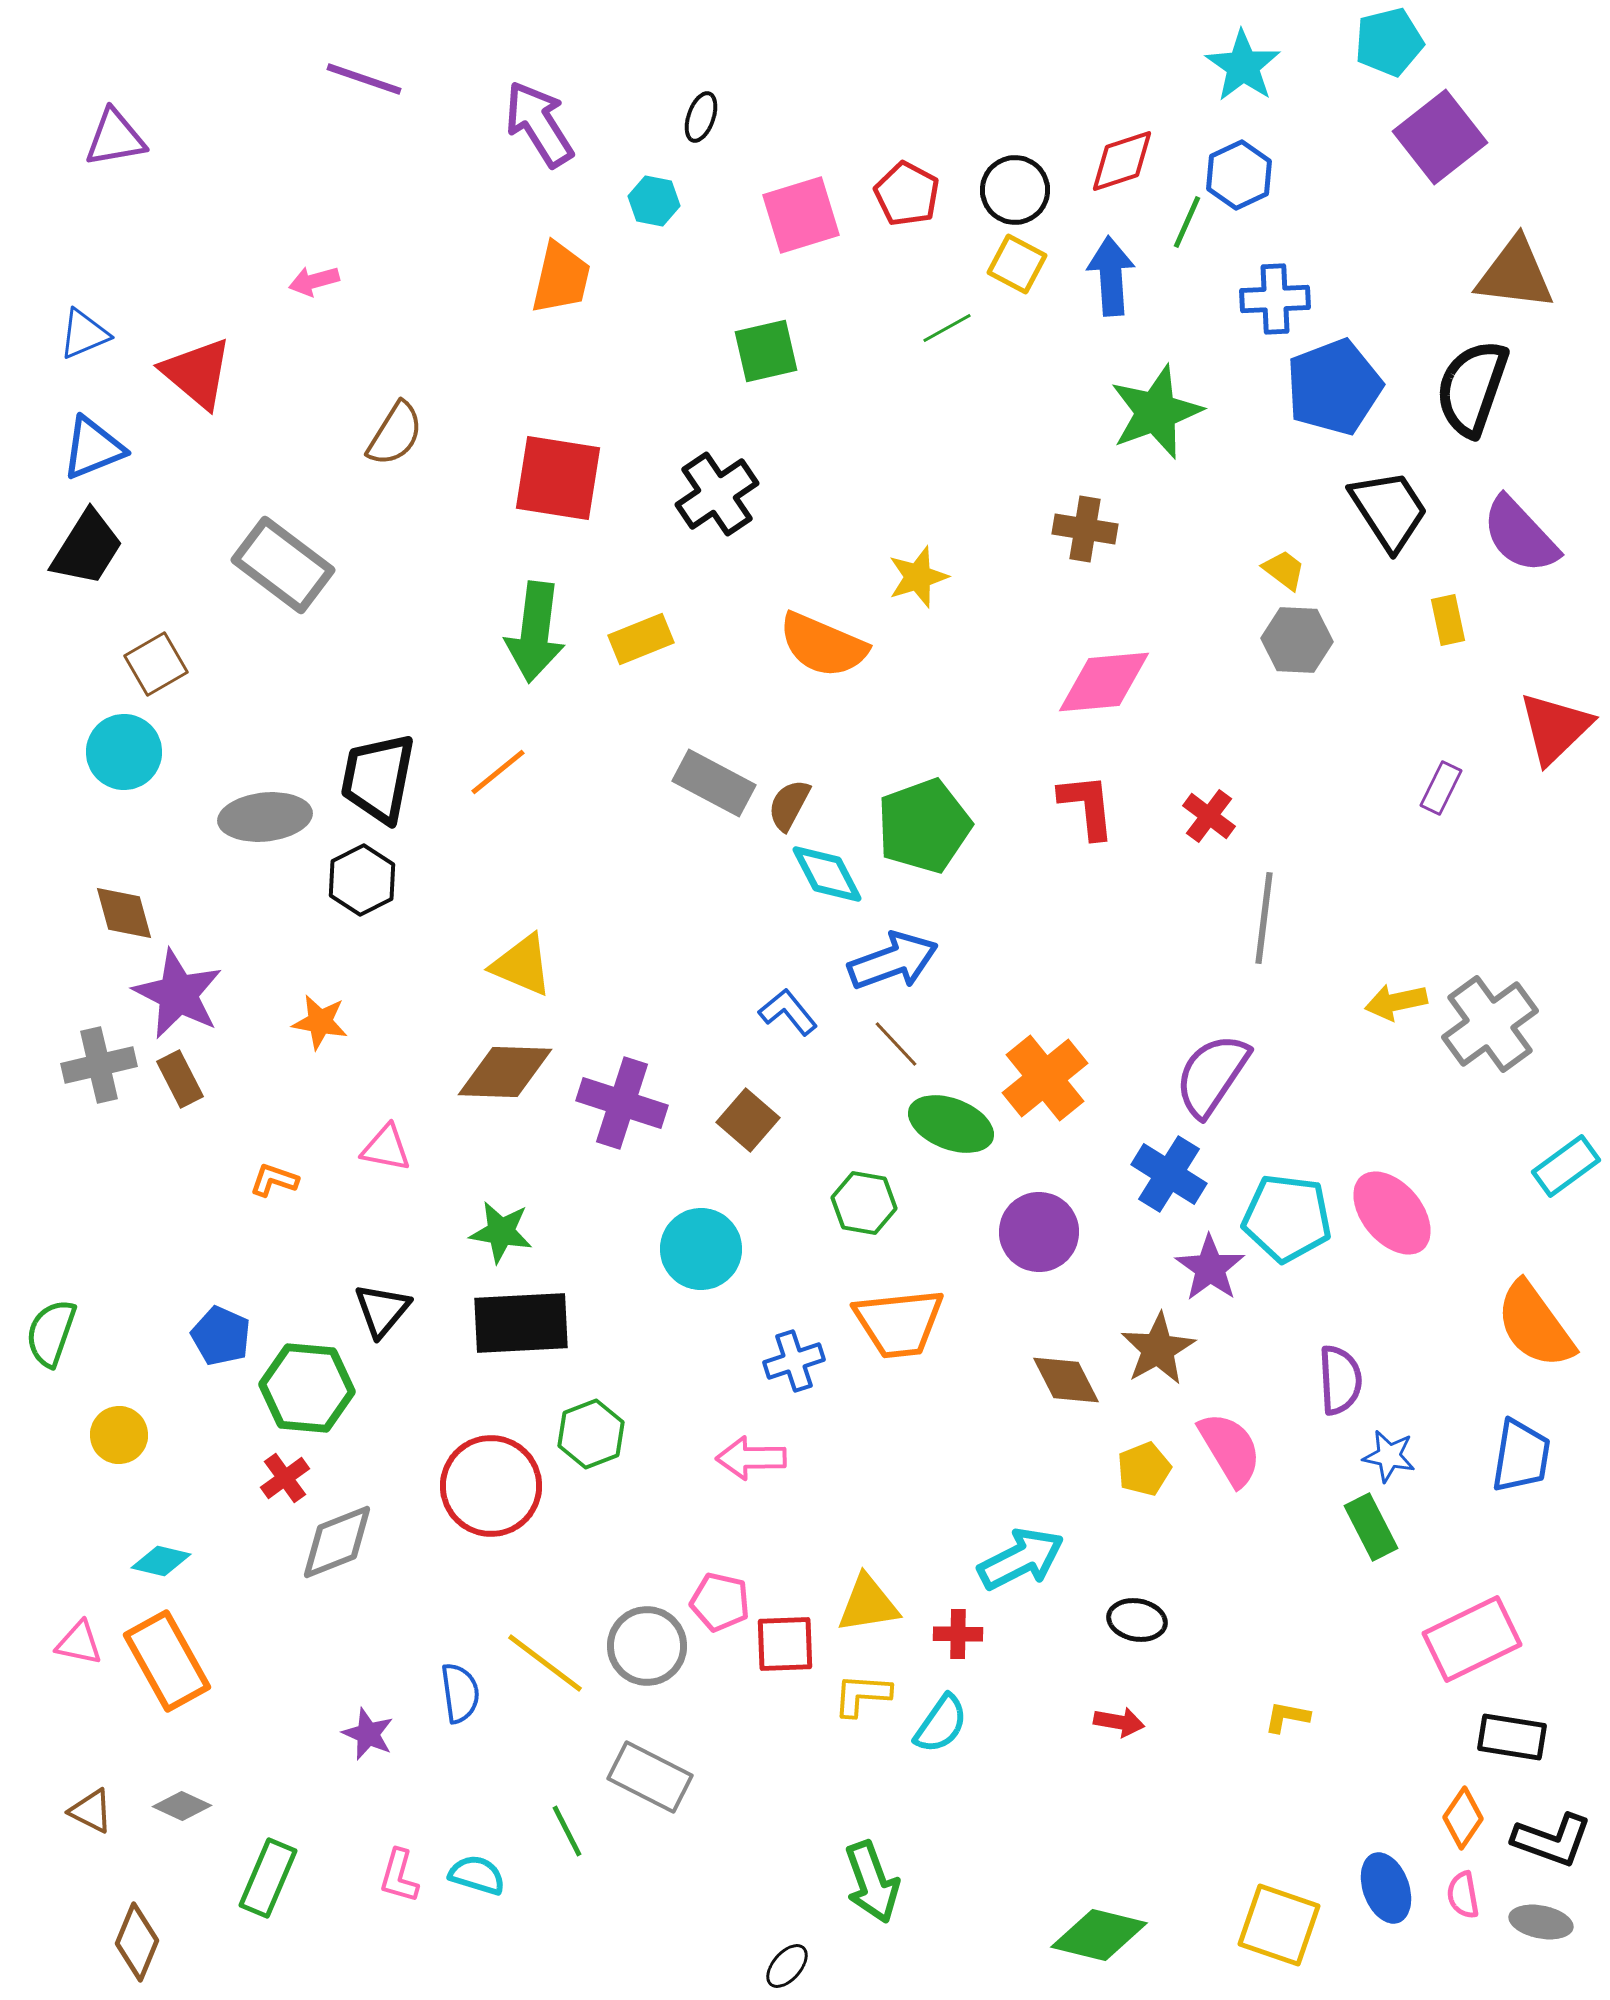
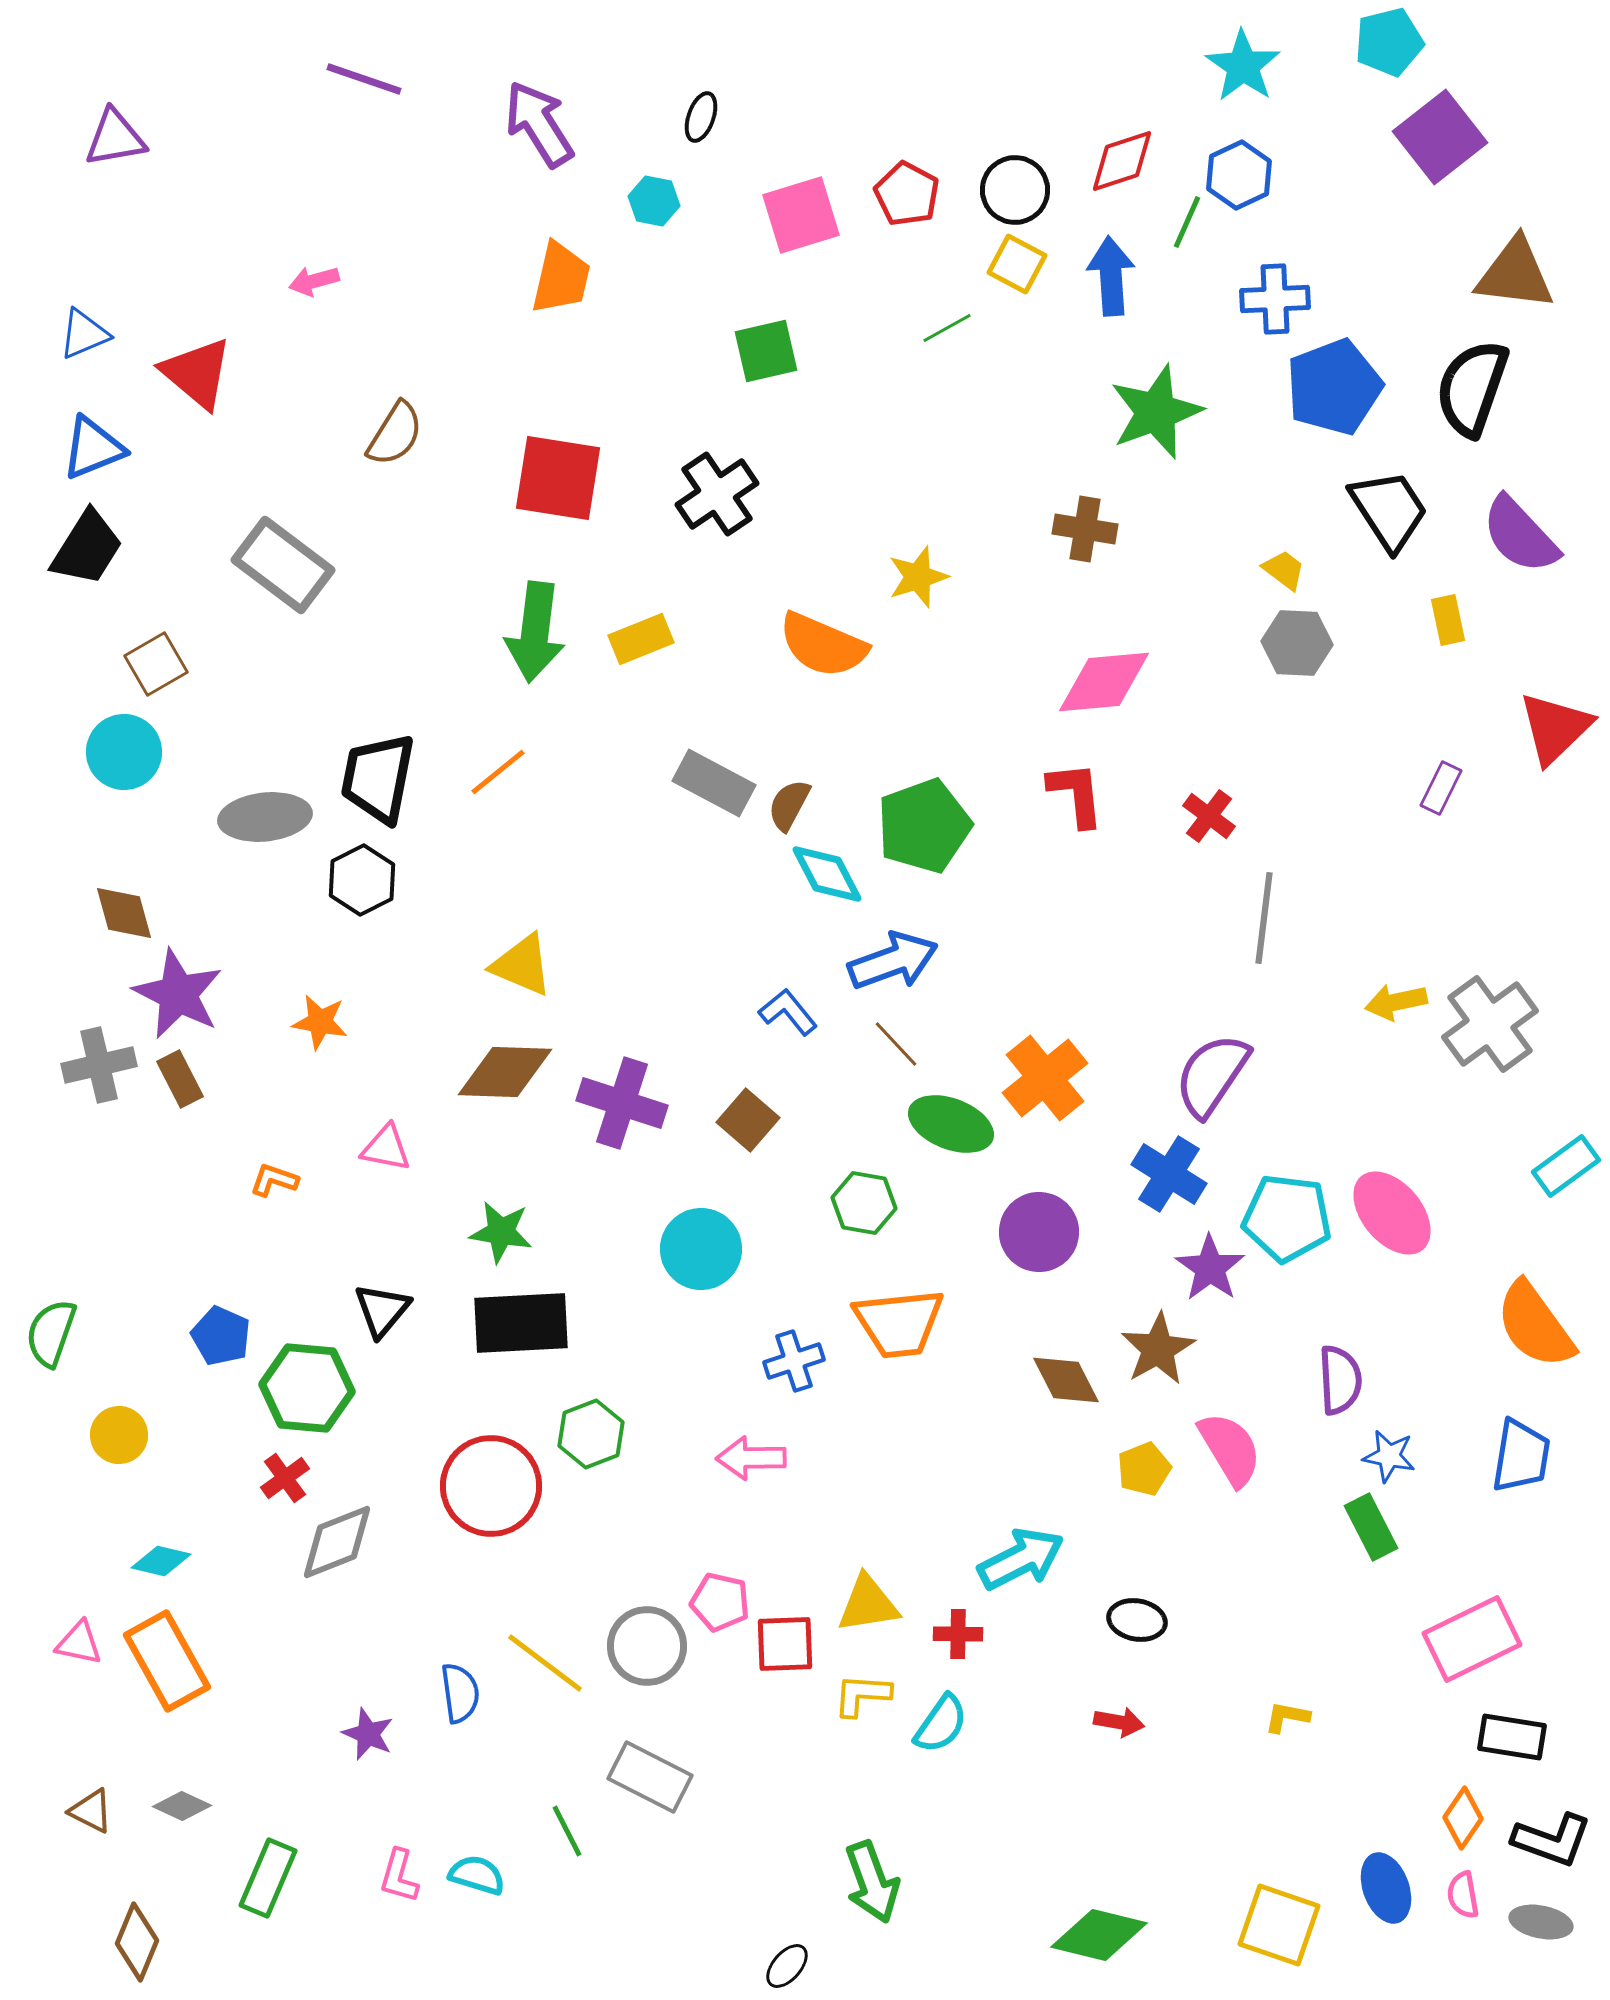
gray hexagon at (1297, 640): moved 3 px down
red L-shape at (1087, 806): moved 11 px left, 12 px up
